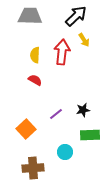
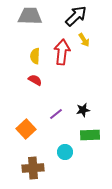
yellow semicircle: moved 1 px down
